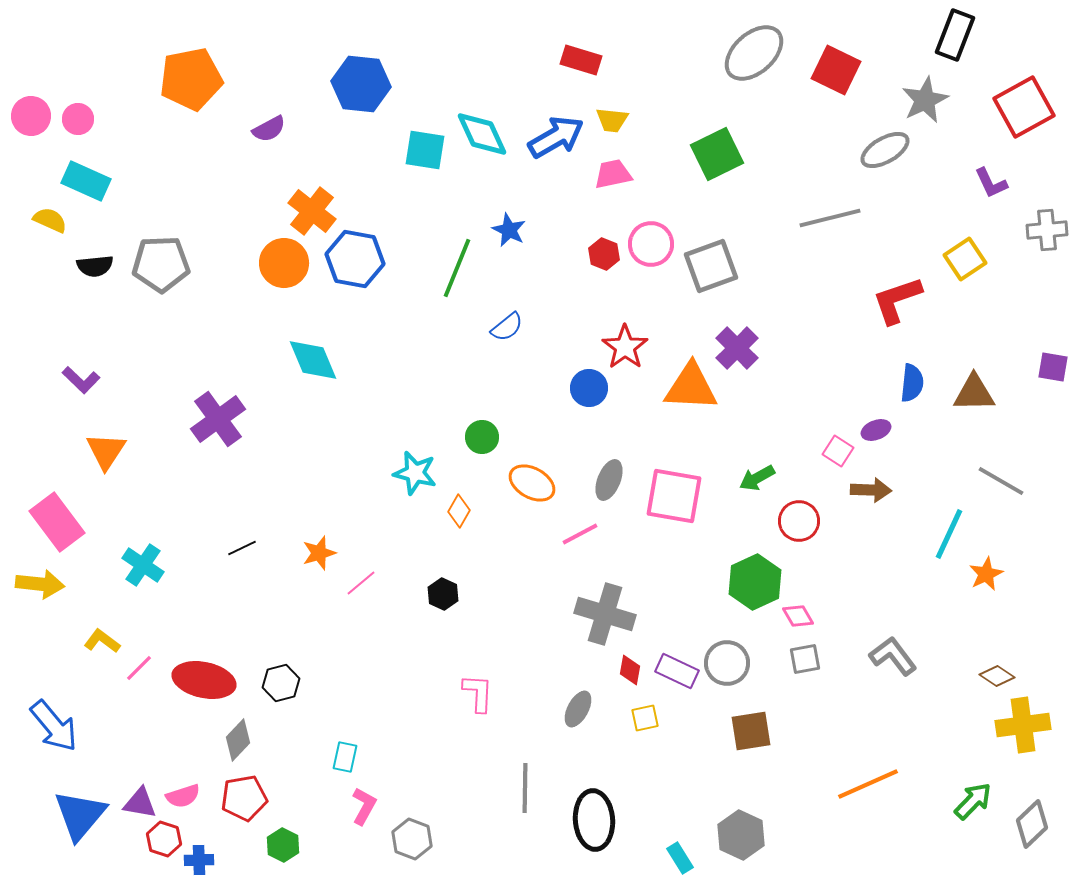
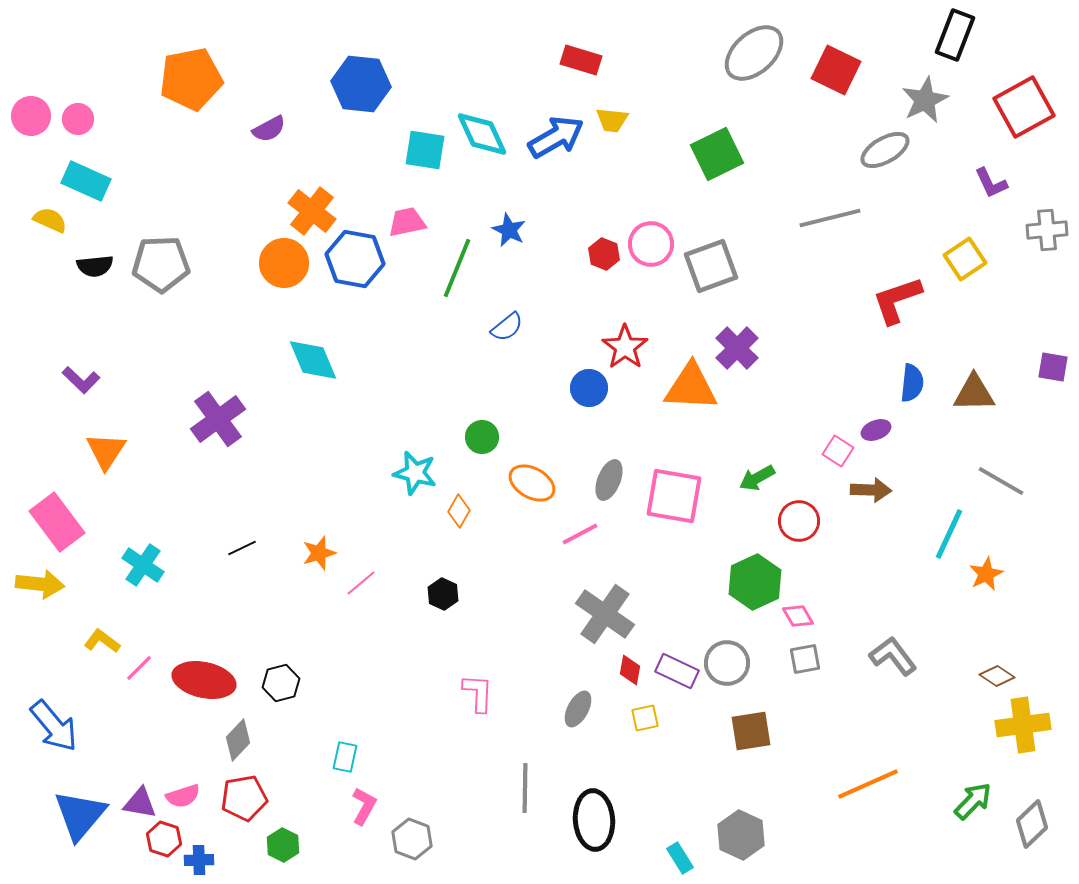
pink trapezoid at (613, 174): moved 206 px left, 48 px down
gray cross at (605, 614): rotated 18 degrees clockwise
